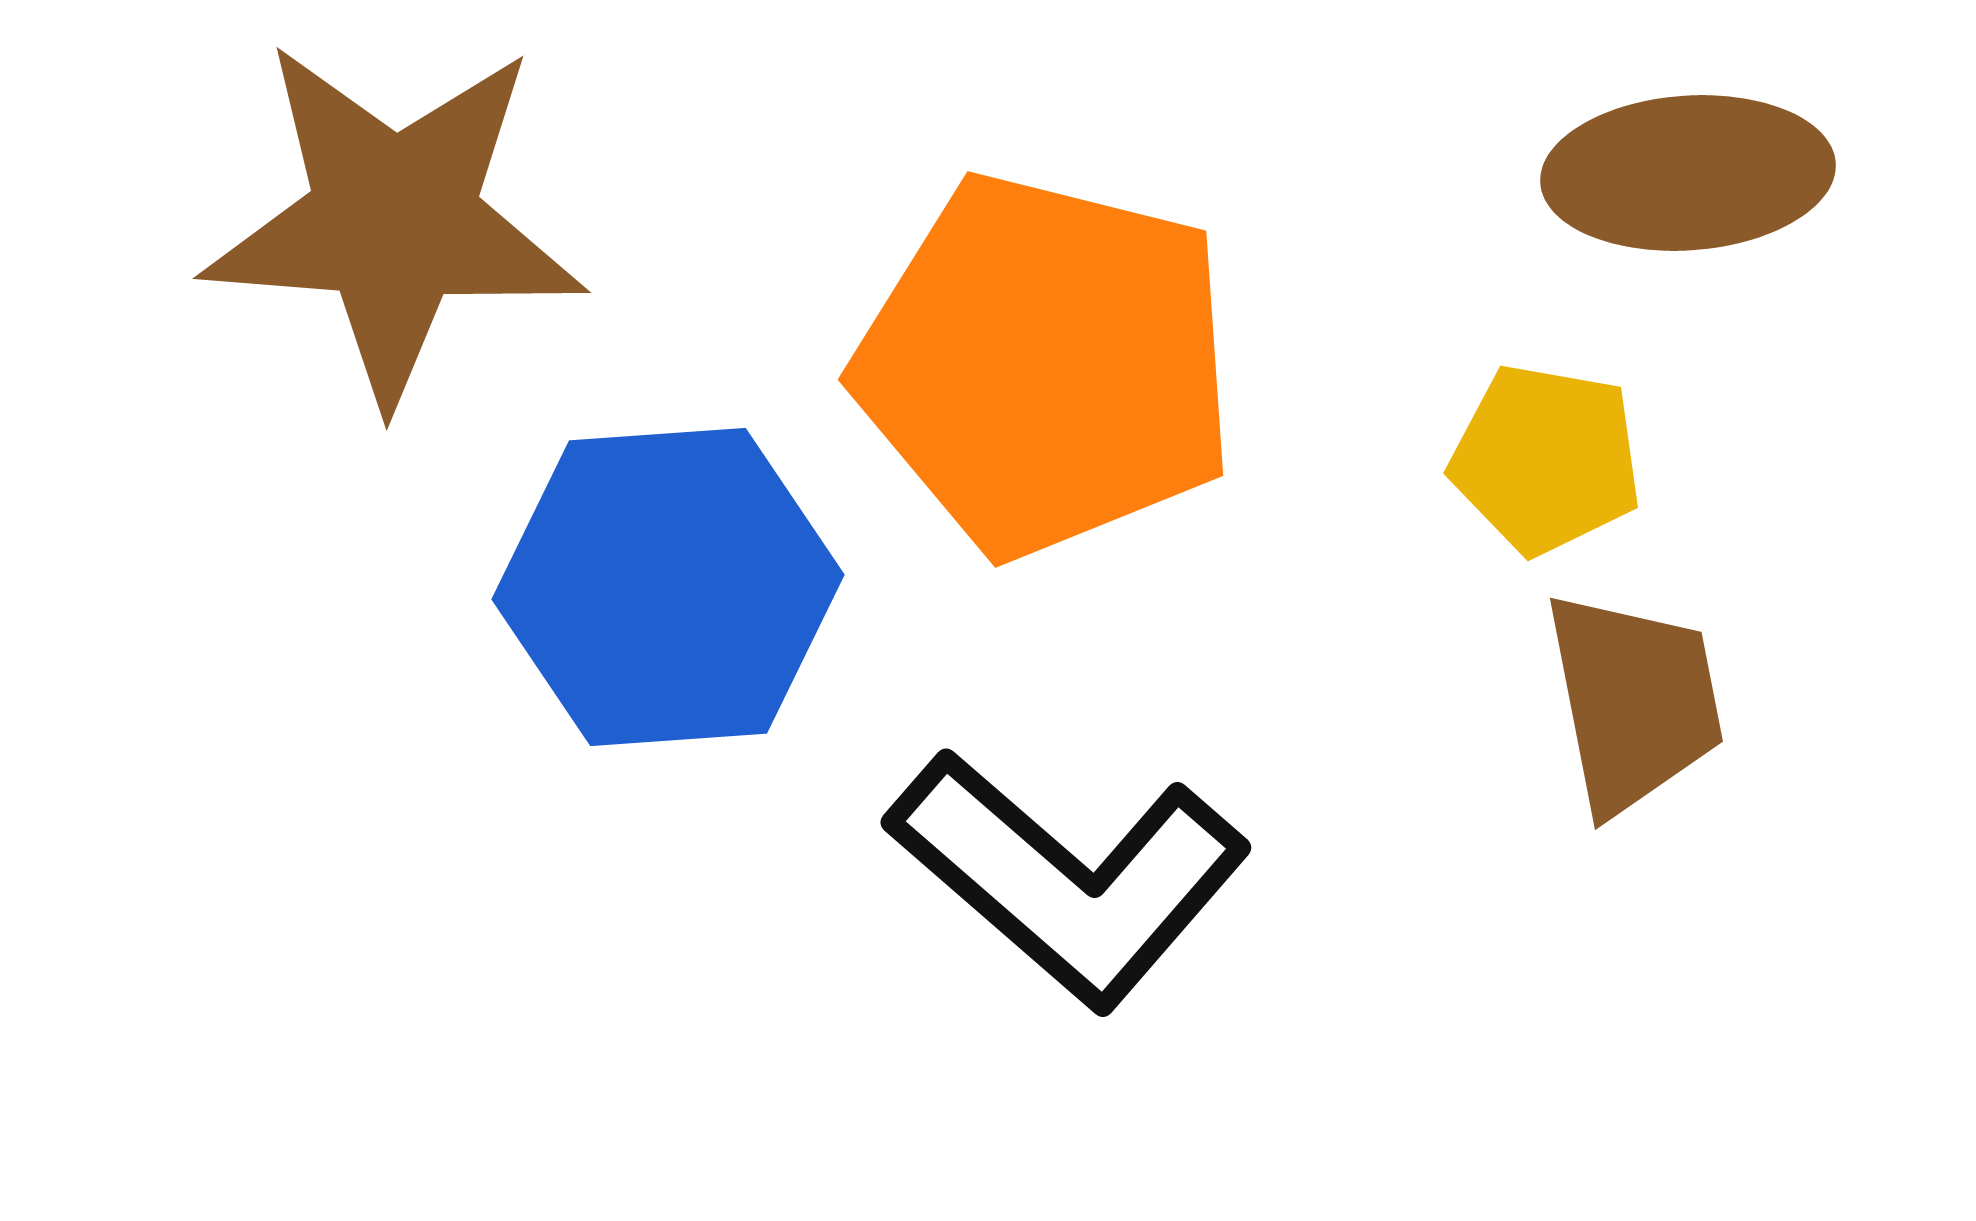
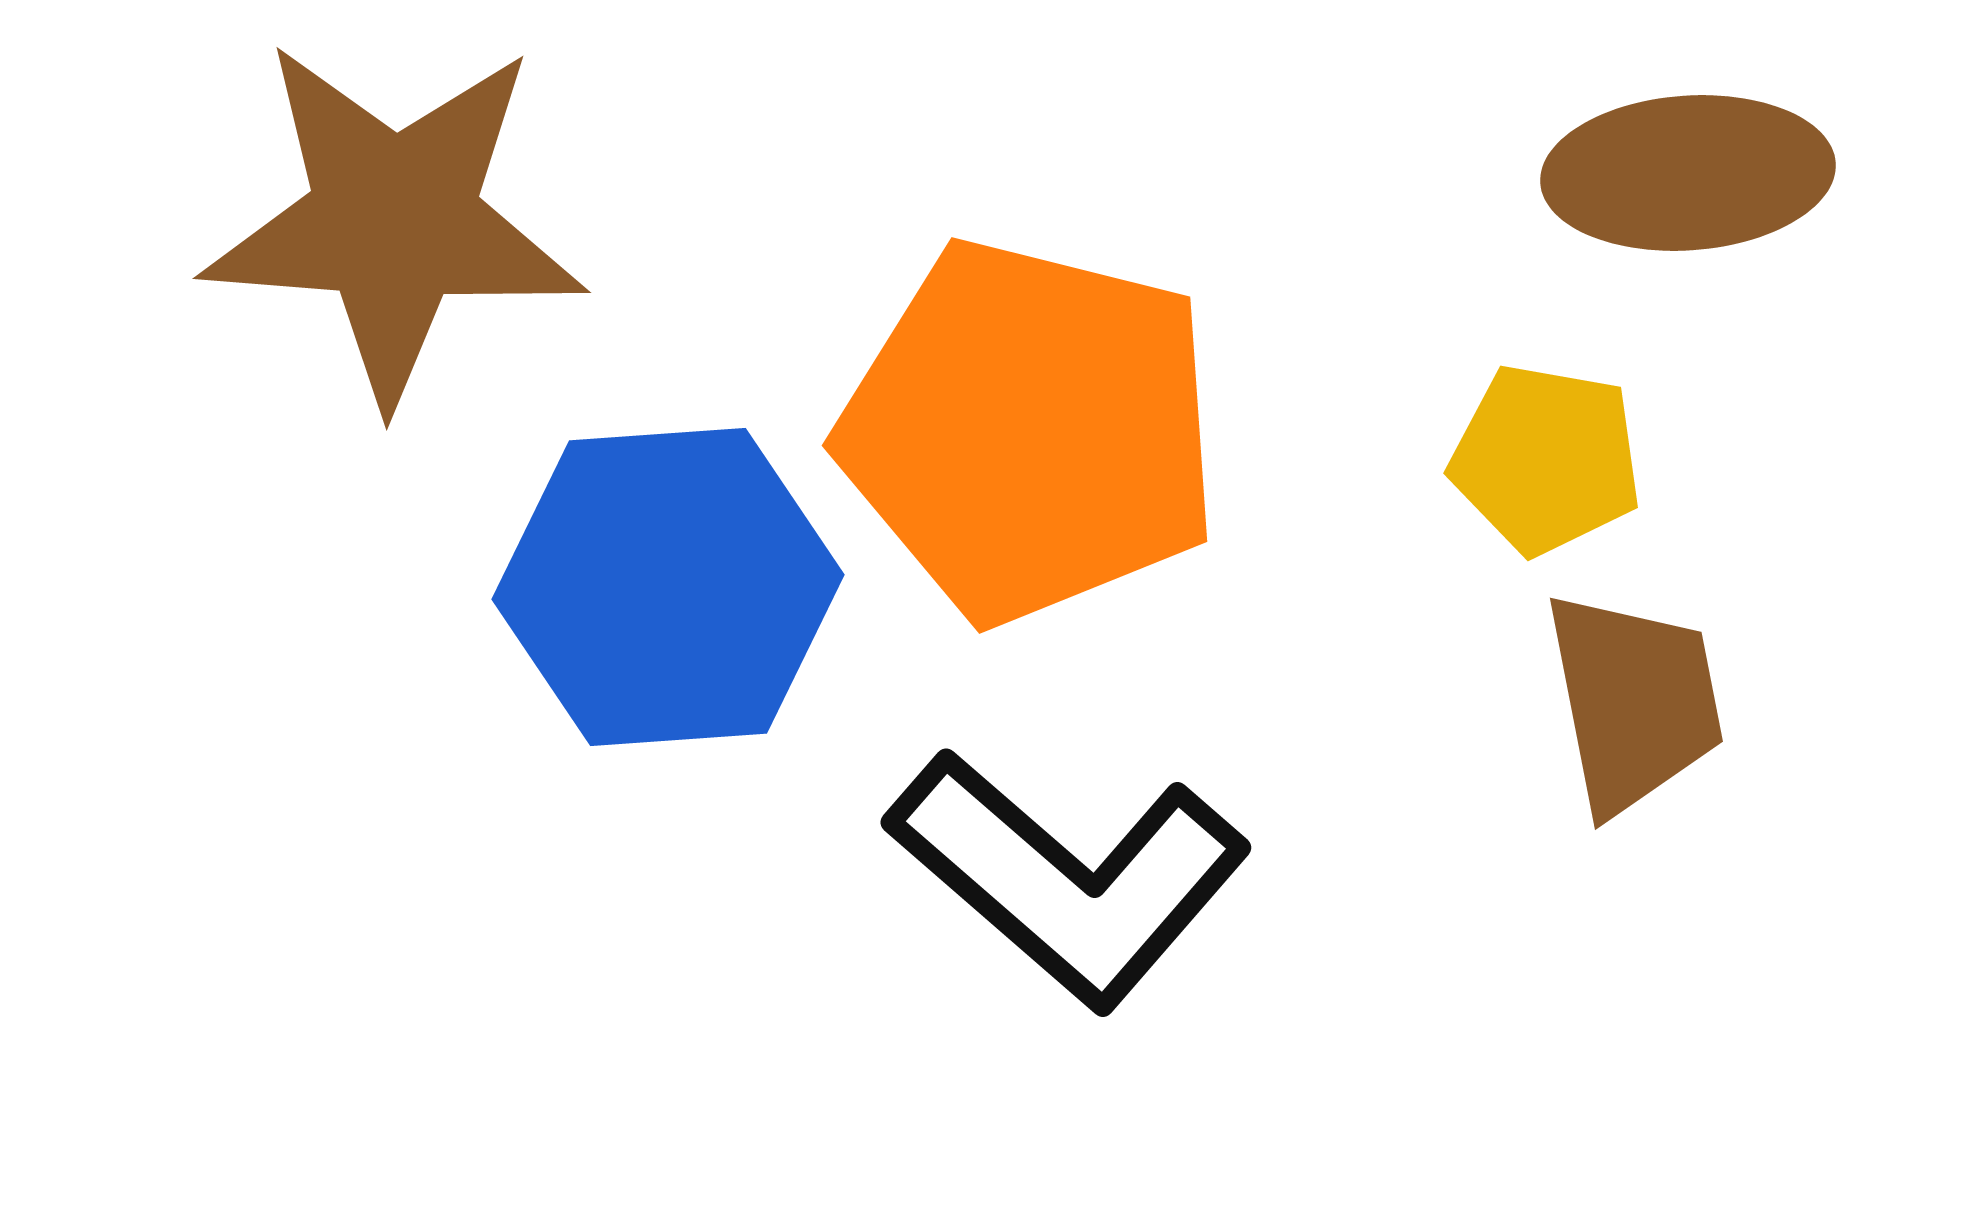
orange pentagon: moved 16 px left, 66 px down
